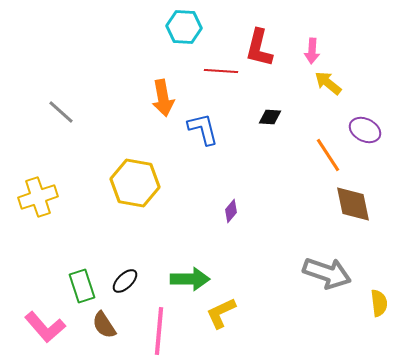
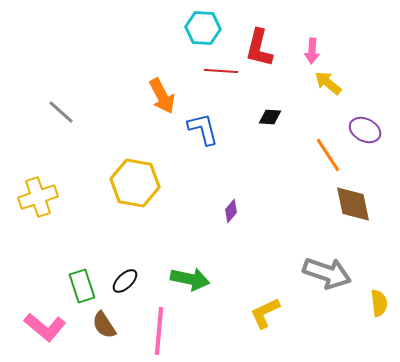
cyan hexagon: moved 19 px right, 1 px down
orange arrow: moved 1 px left, 2 px up; rotated 18 degrees counterclockwise
green arrow: rotated 12 degrees clockwise
yellow L-shape: moved 44 px right
pink L-shape: rotated 9 degrees counterclockwise
